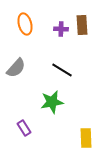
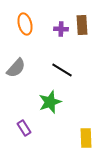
green star: moved 2 px left; rotated 10 degrees counterclockwise
